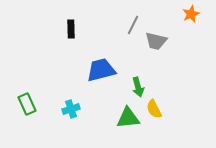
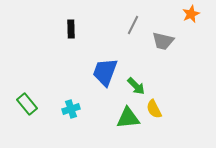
gray trapezoid: moved 7 px right
blue trapezoid: moved 4 px right, 2 px down; rotated 56 degrees counterclockwise
green arrow: moved 2 px left, 1 px up; rotated 30 degrees counterclockwise
green rectangle: rotated 15 degrees counterclockwise
